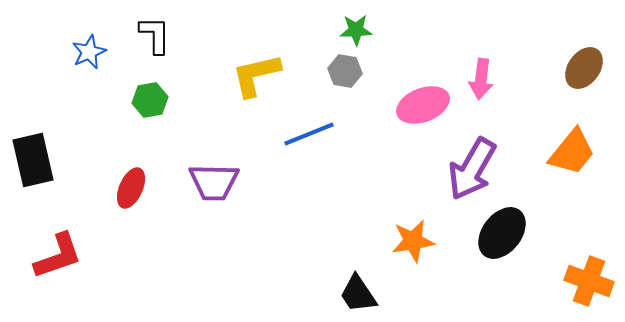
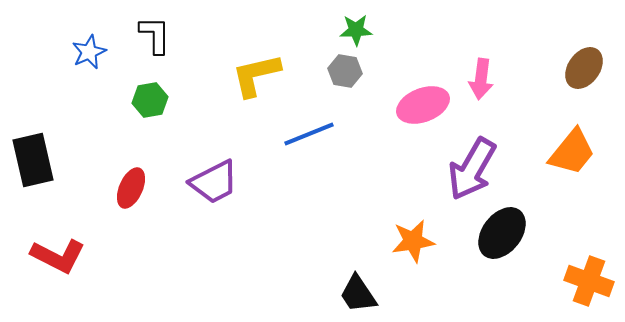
purple trapezoid: rotated 28 degrees counterclockwise
red L-shape: rotated 46 degrees clockwise
